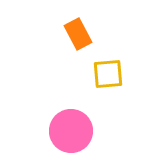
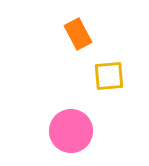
yellow square: moved 1 px right, 2 px down
